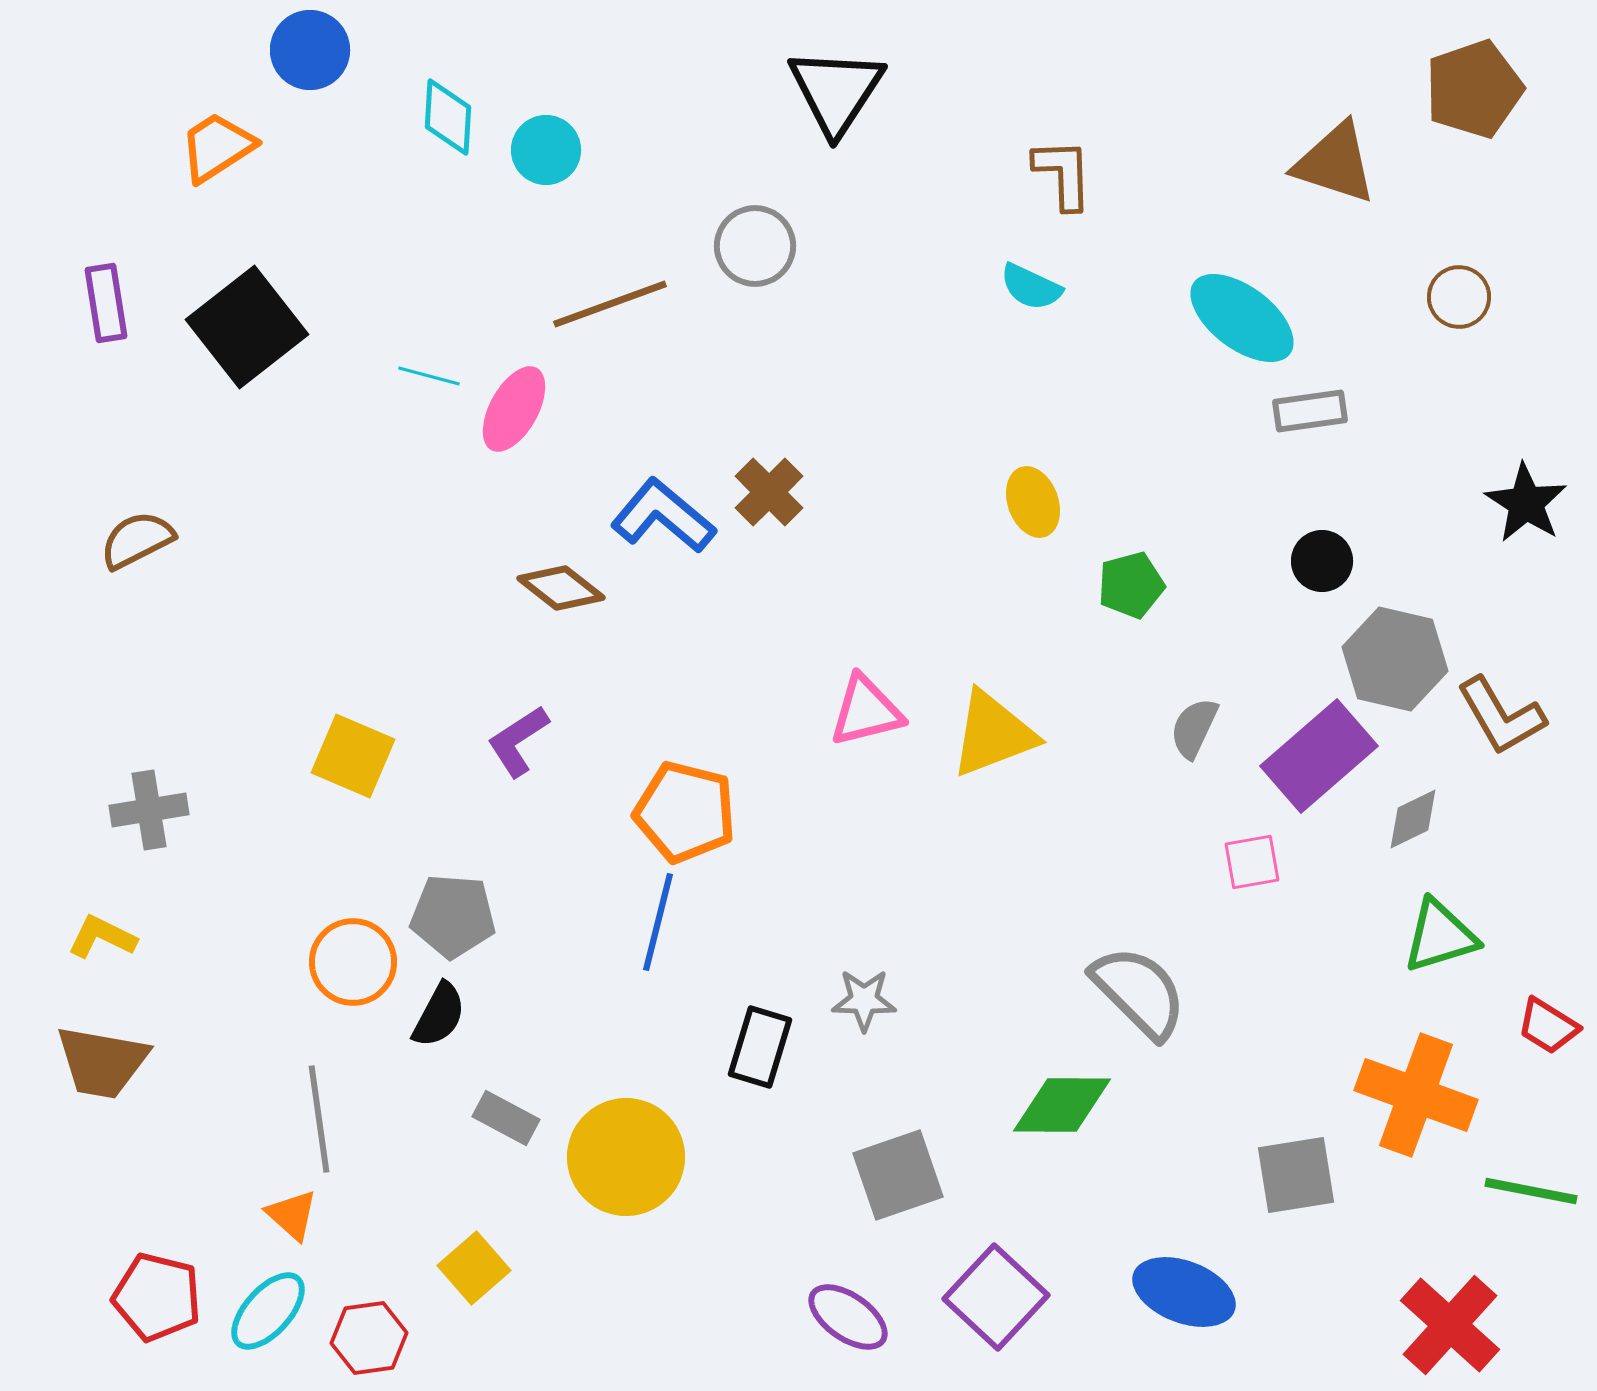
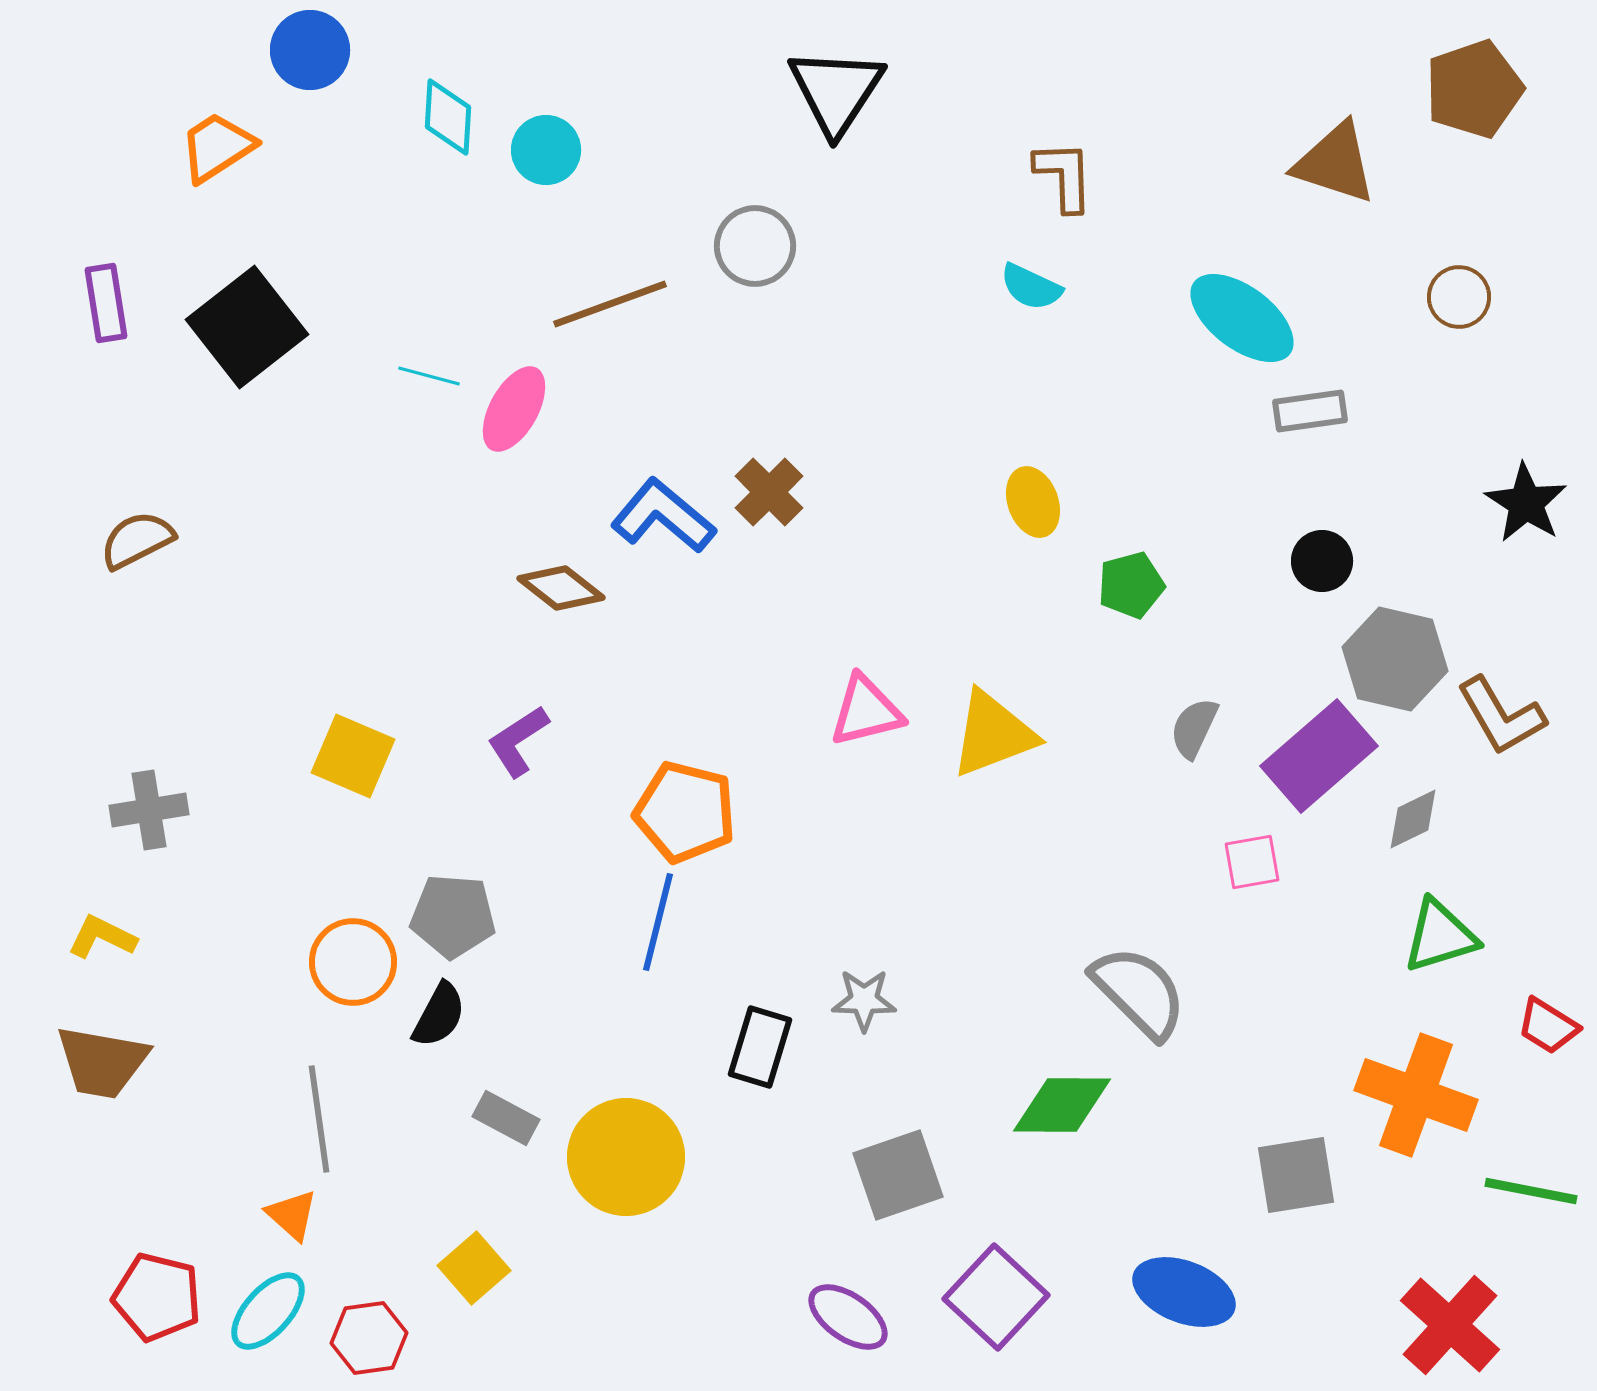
brown L-shape at (1063, 174): moved 1 px right, 2 px down
